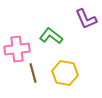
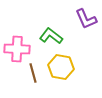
pink cross: rotated 10 degrees clockwise
yellow hexagon: moved 4 px left, 6 px up
